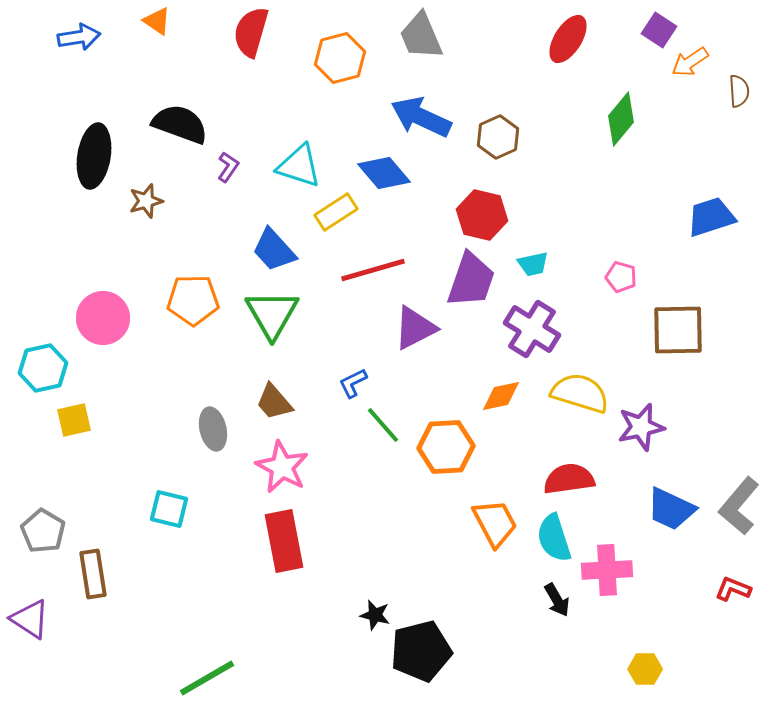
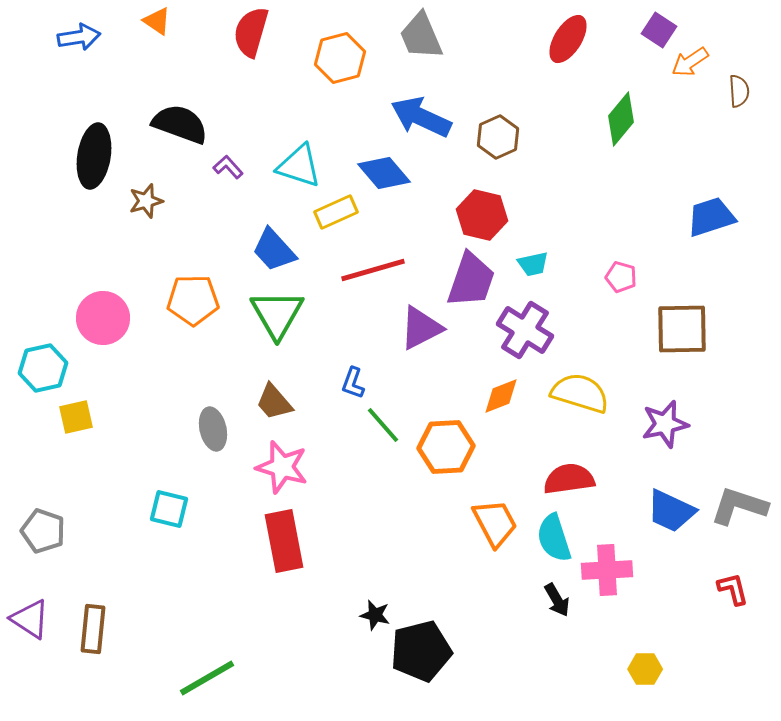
purple L-shape at (228, 167): rotated 76 degrees counterclockwise
yellow rectangle at (336, 212): rotated 9 degrees clockwise
green triangle at (272, 314): moved 5 px right
purple triangle at (415, 328): moved 6 px right
purple cross at (532, 329): moved 7 px left, 1 px down
brown square at (678, 330): moved 4 px right, 1 px up
blue L-shape at (353, 383): rotated 44 degrees counterclockwise
orange diamond at (501, 396): rotated 9 degrees counterclockwise
yellow square at (74, 420): moved 2 px right, 3 px up
purple star at (641, 427): moved 24 px right, 3 px up
pink star at (282, 467): rotated 12 degrees counterclockwise
gray L-shape at (739, 506): rotated 68 degrees clockwise
blue trapezoid at (671, 509): moved 2 px down
gray pentagon at (43, 531): rotated 12 degrees counterclockwise
brown rectangle at (93, 574): moved 55 px down; rotated 15 degrees clockwise
red L-shape at (733, 589): rotated 54 degrees clockwise
